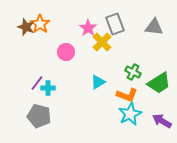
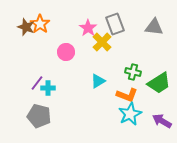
green cross: rotated 14 degrees counterclockwise
cyan triangle: moved 1 px up
